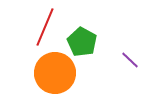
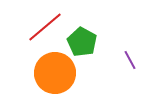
red line: rotated 27 degrees clockwise
purple line: rotated 18 degrees clockwise
